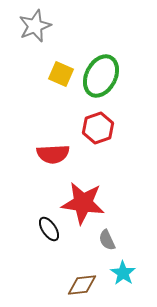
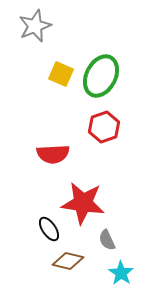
red hexagon: moved 6 px right, 1 px up
cyan star: moved 2 px left
brown diamond: moved 14 px left, 24 px up; rotated 20 degrees clockwise
